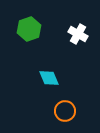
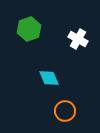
white cross: moved 5 px down
